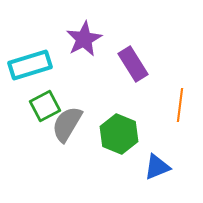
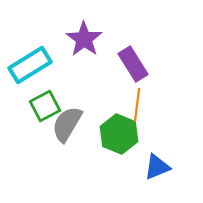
purple star: rotated 9 degrees counterclockwise
cyan rectangle: rotated 15 degrees counterclockwise
orange line: moved 43 px left
